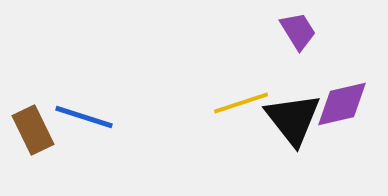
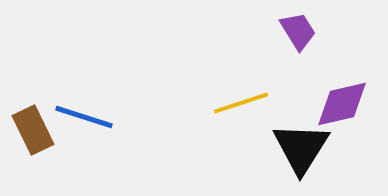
black triangle: moved 8 px right, 29 px down; rotated 10 degrees clockwise
